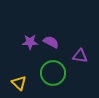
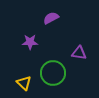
purple semicircle: moved 24 px up; rotated 56 degrees counterclockwise
purple triangle: moved 1 px left, 3 px up
yellow triangle: moved 5 px right
